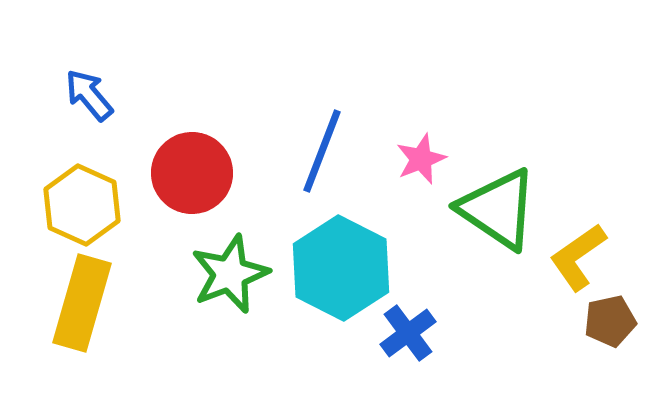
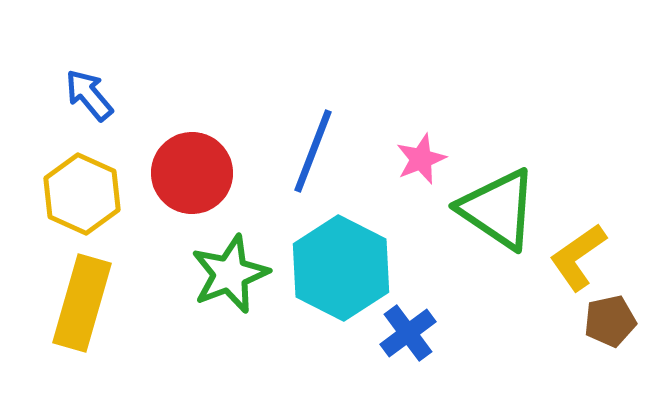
blue line: moved 9 px left
yellow hexagon: moved 11 px up
